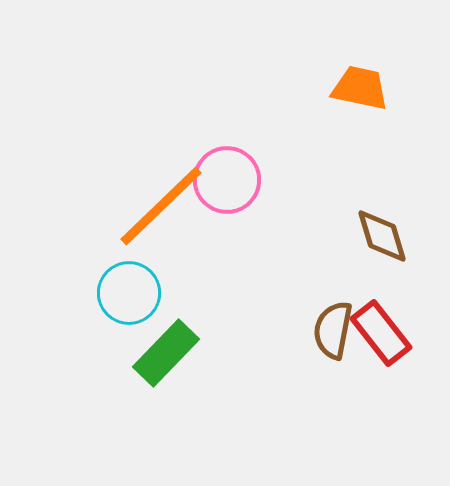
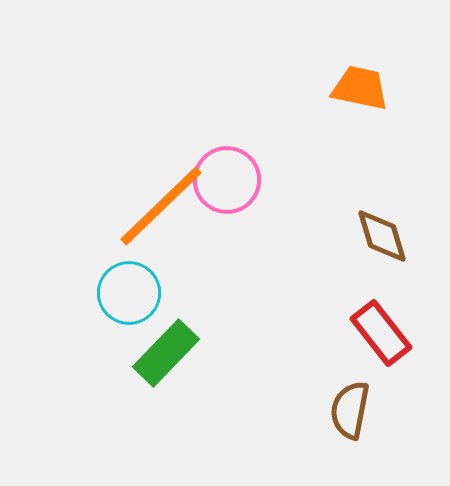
brown semicircle: moved 17 px right, 80 px down
